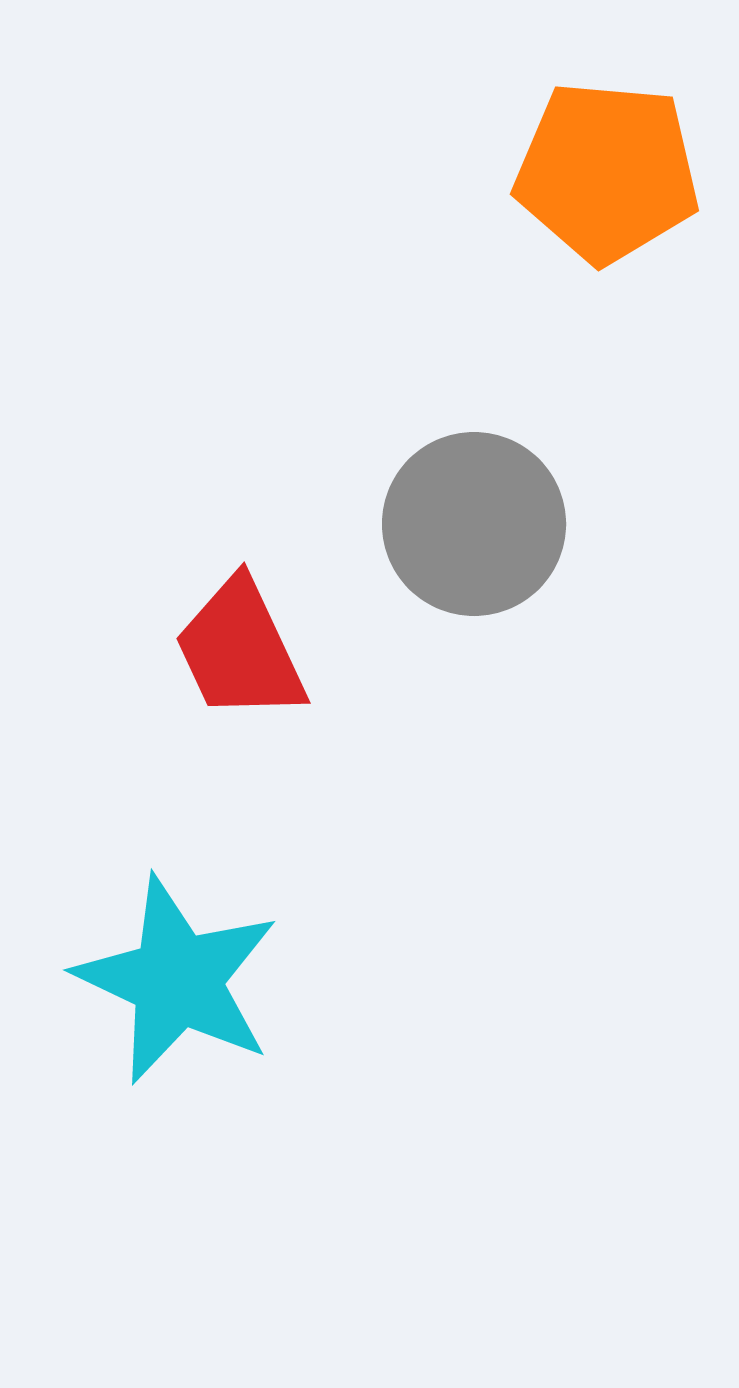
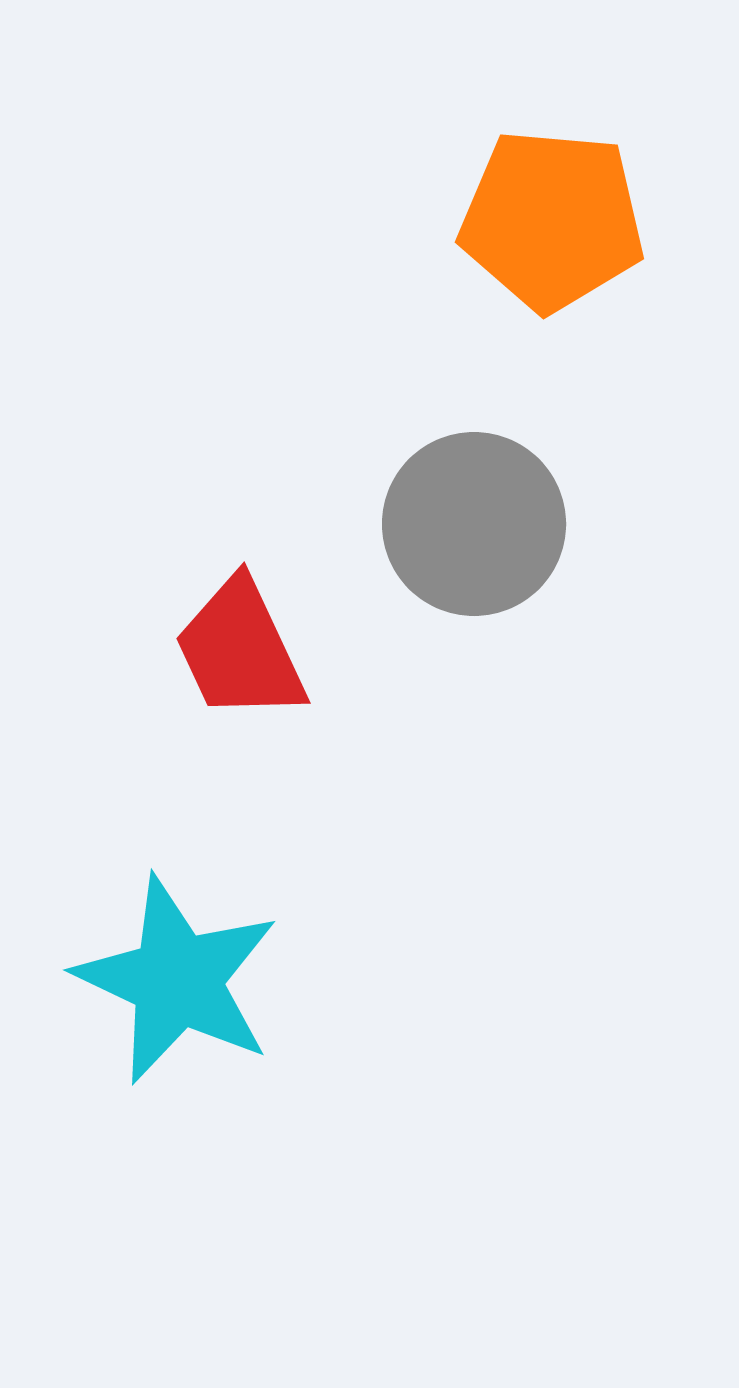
orange pentagon: moved 55 px left, 48 px down
